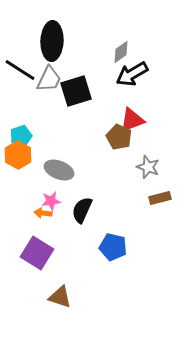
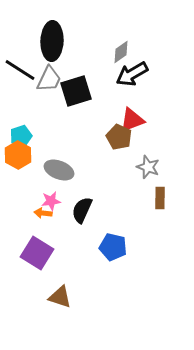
brown rectangle: rotated 75 degrees counterclockwise
